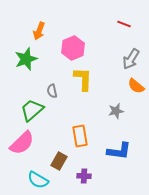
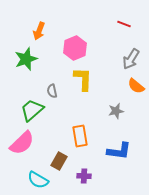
pink hexagon: moved 2 px right
